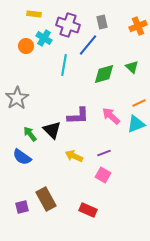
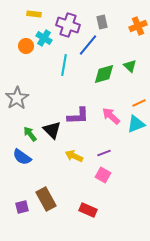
green triangle: moved 2 px left, 1 px up
